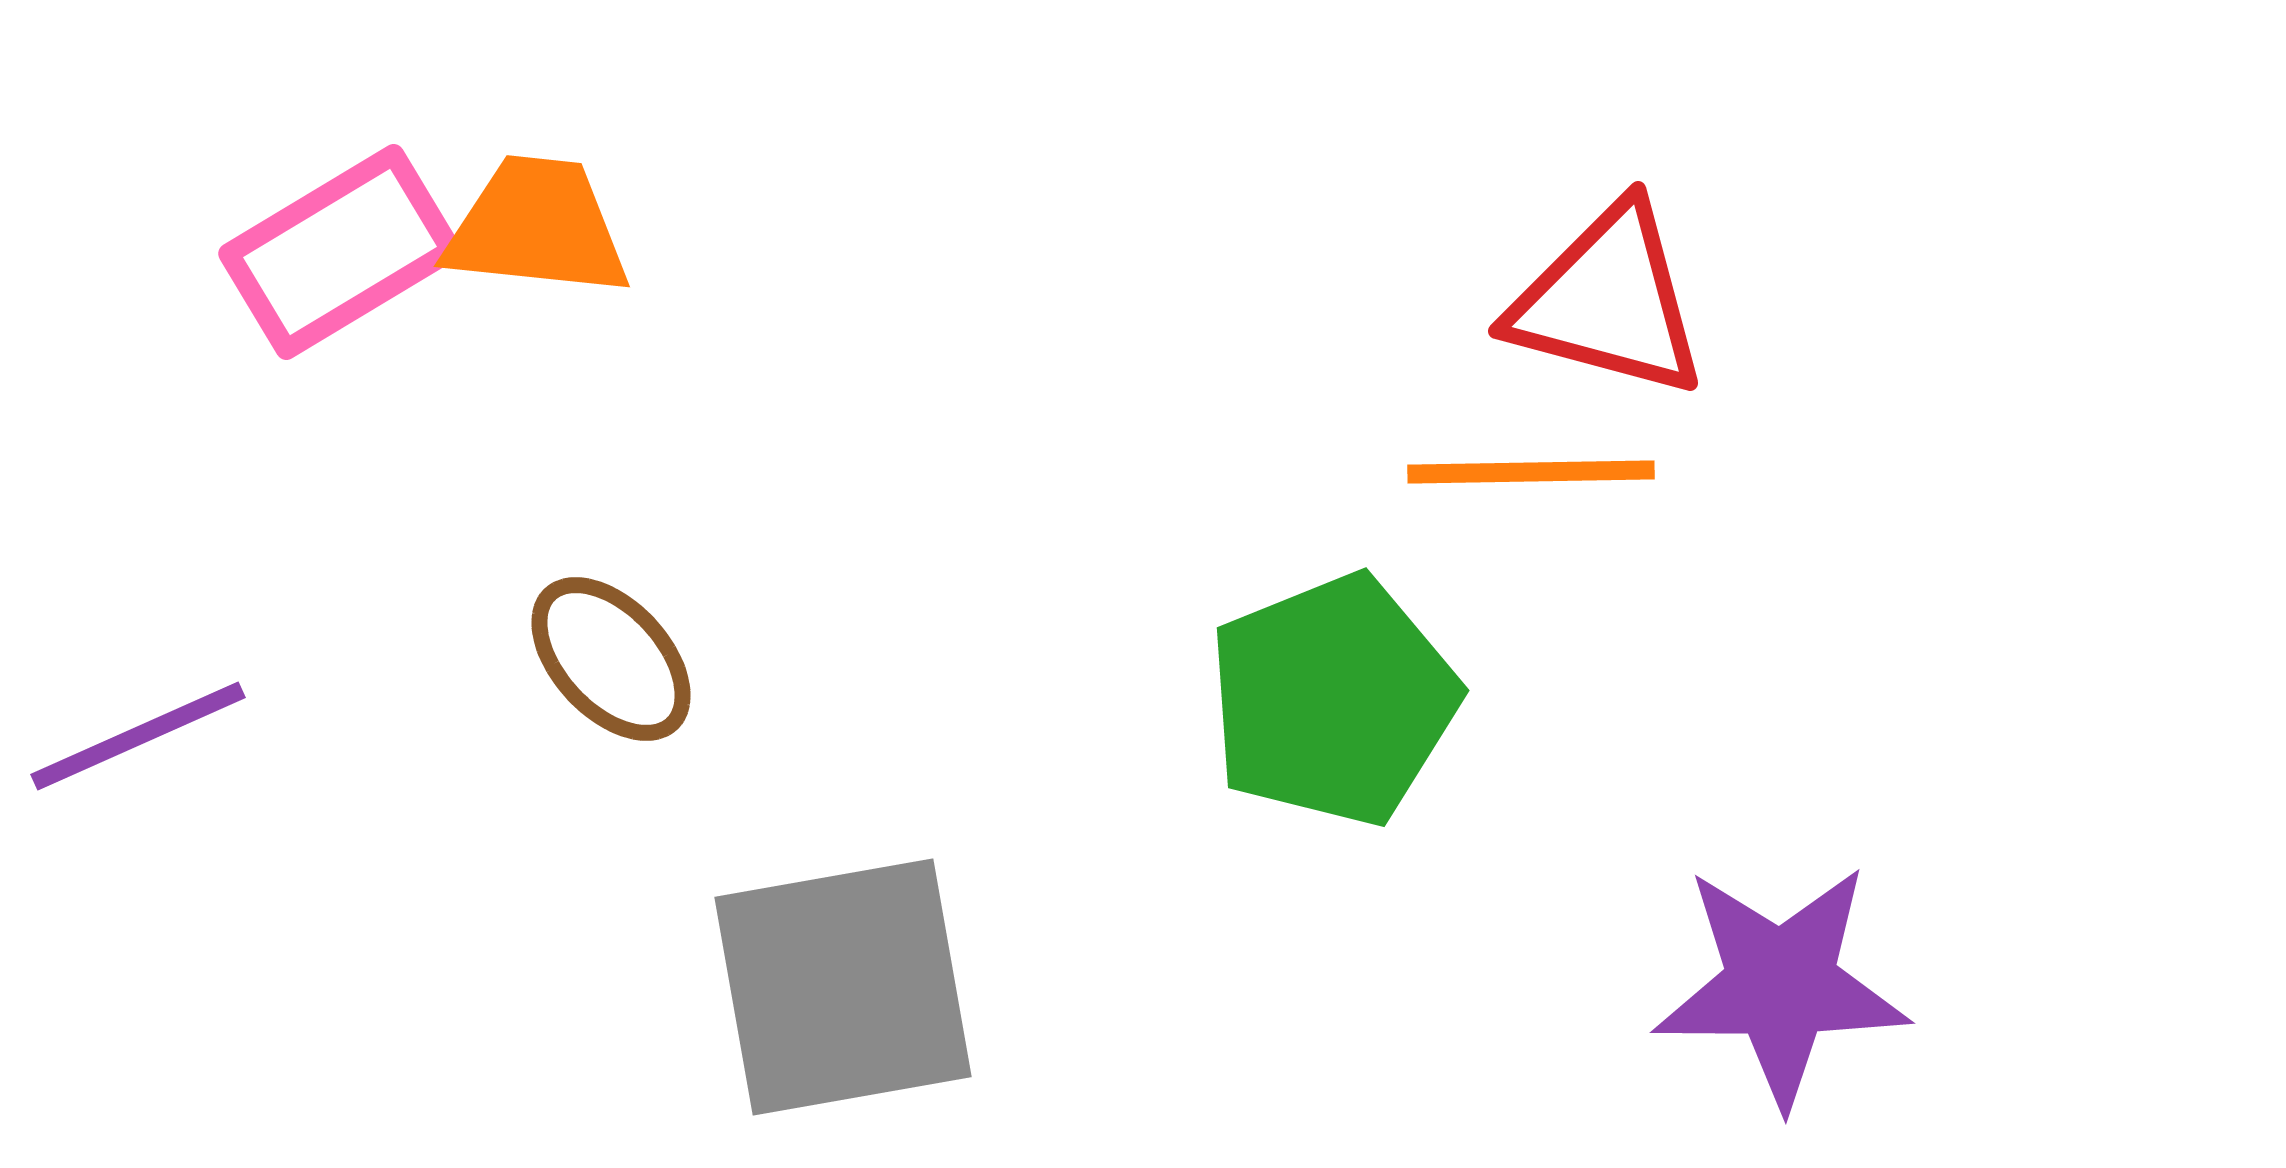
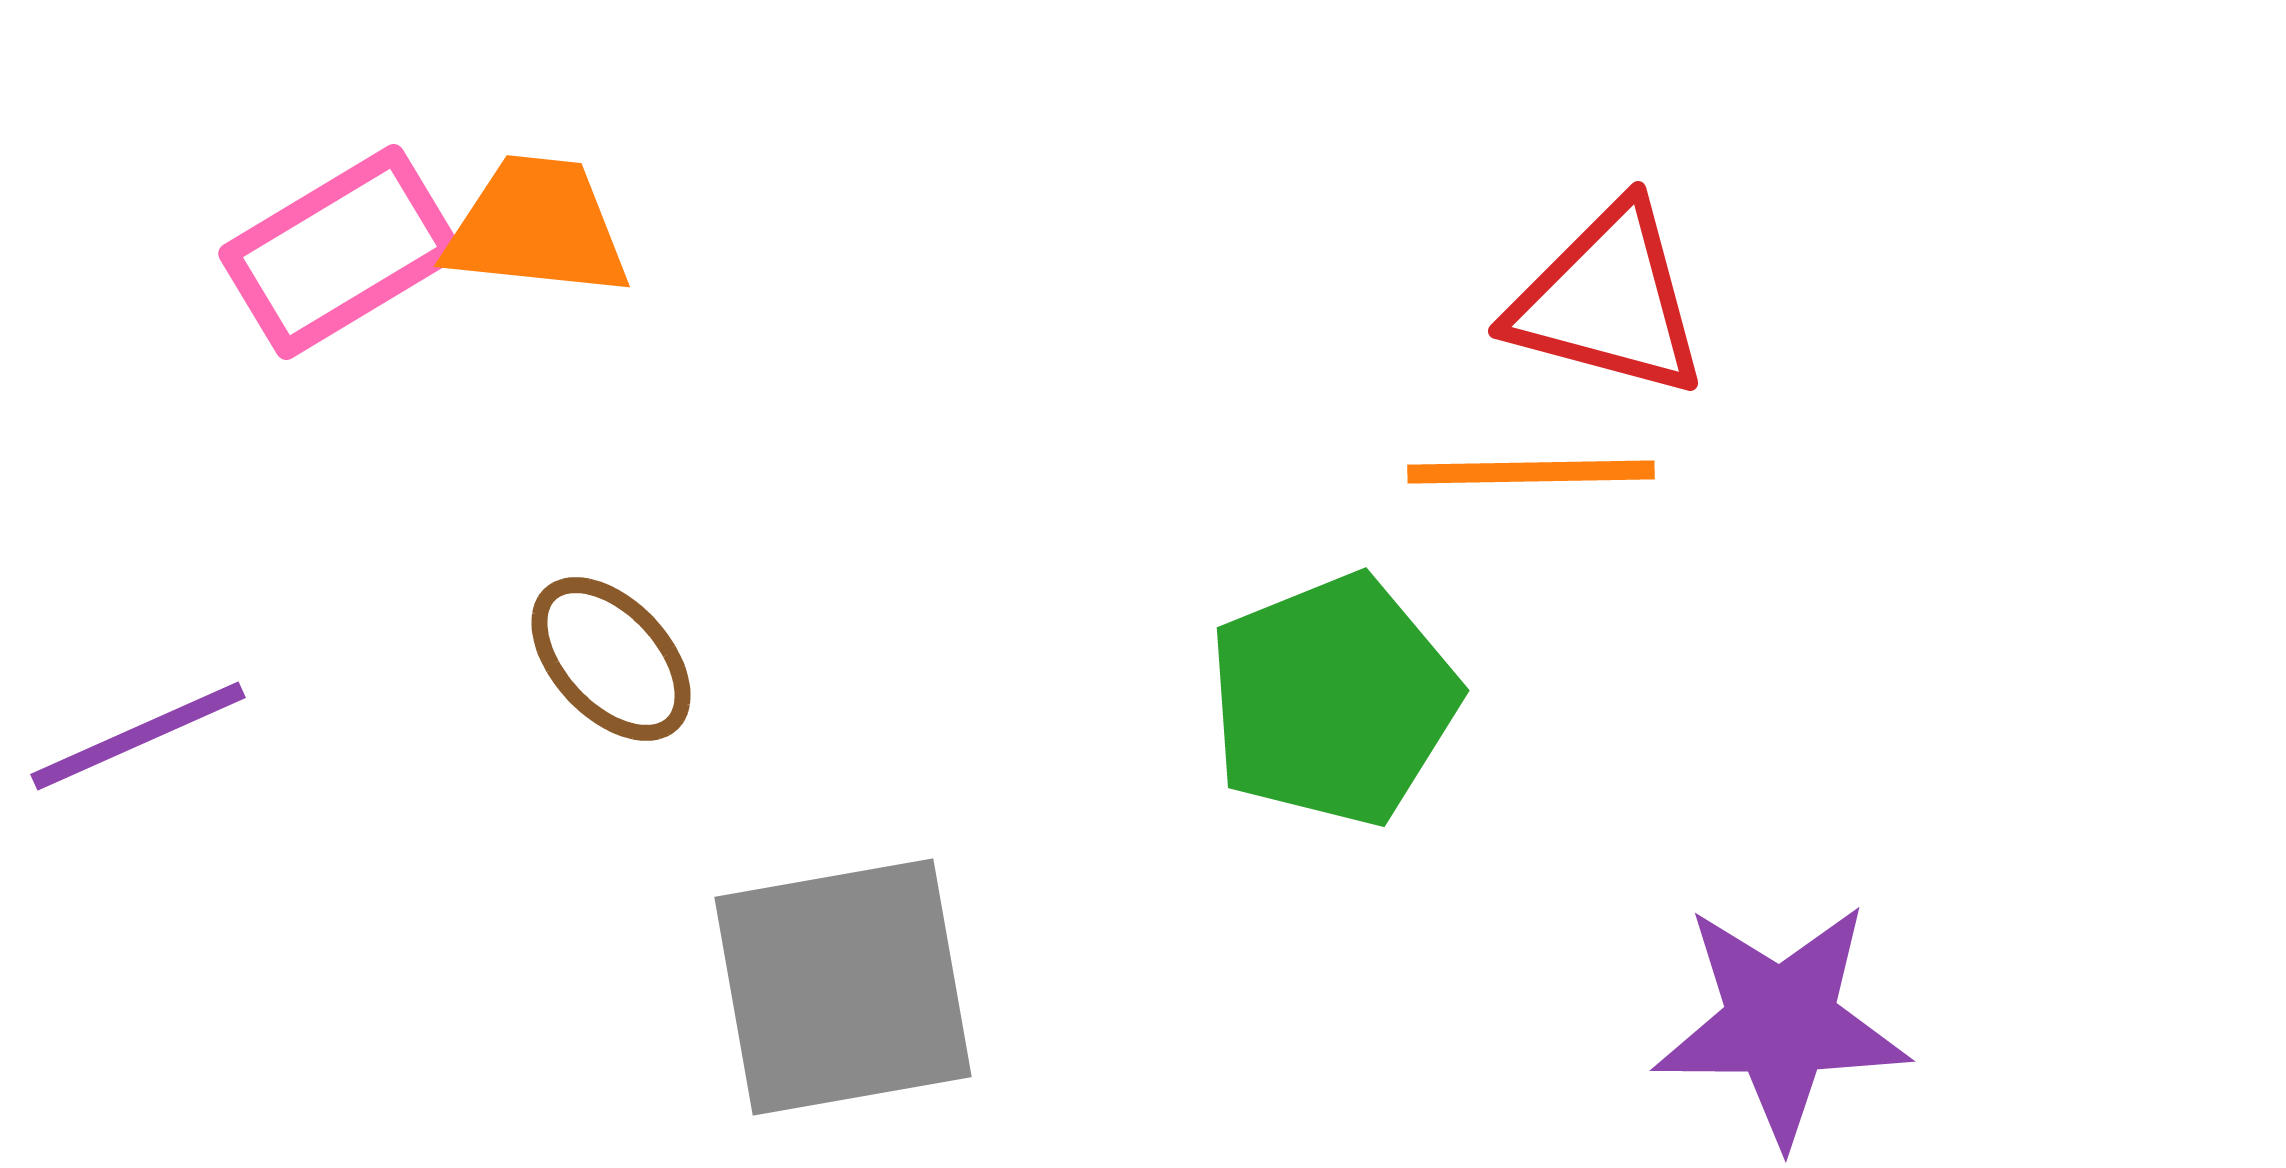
purple star: moved 38 px down
